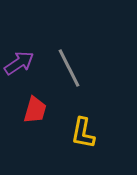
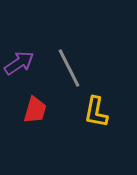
yellow L-shape: moved 13 px right, 21 px up
